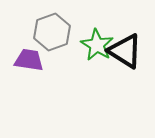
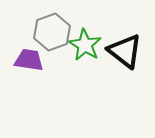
green star: moved 12 px left
black triangle: rotated 6 degrees clockwise
